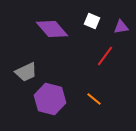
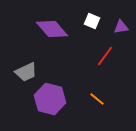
orange line: moved 3 px right
